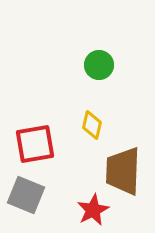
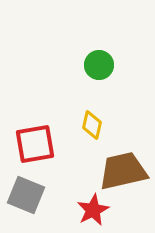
brown trapezoid: rotated 75 degrees clockwise
